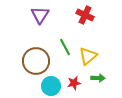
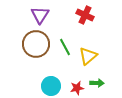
brown circle: moved 17 px up
green arrow: moved 1 px left, 5 px down
red star: moved 3 px right, 5 px down
